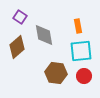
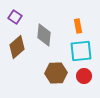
purple square: moved 5 px left
gray diamond: rotated 15 degrees clockwise
brown hexagon: rotated 10 degrees counterclockwise
